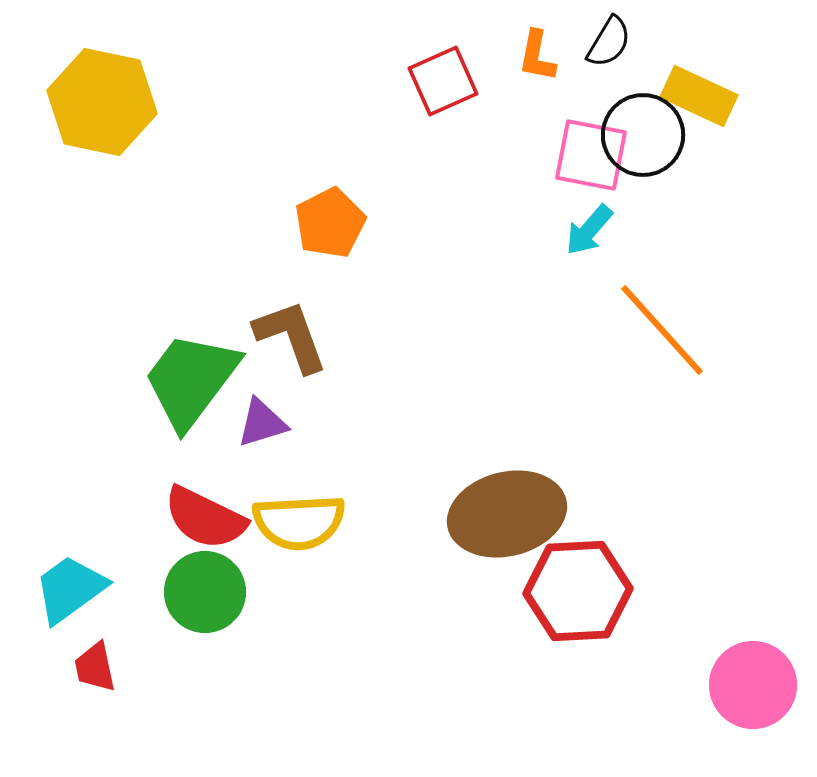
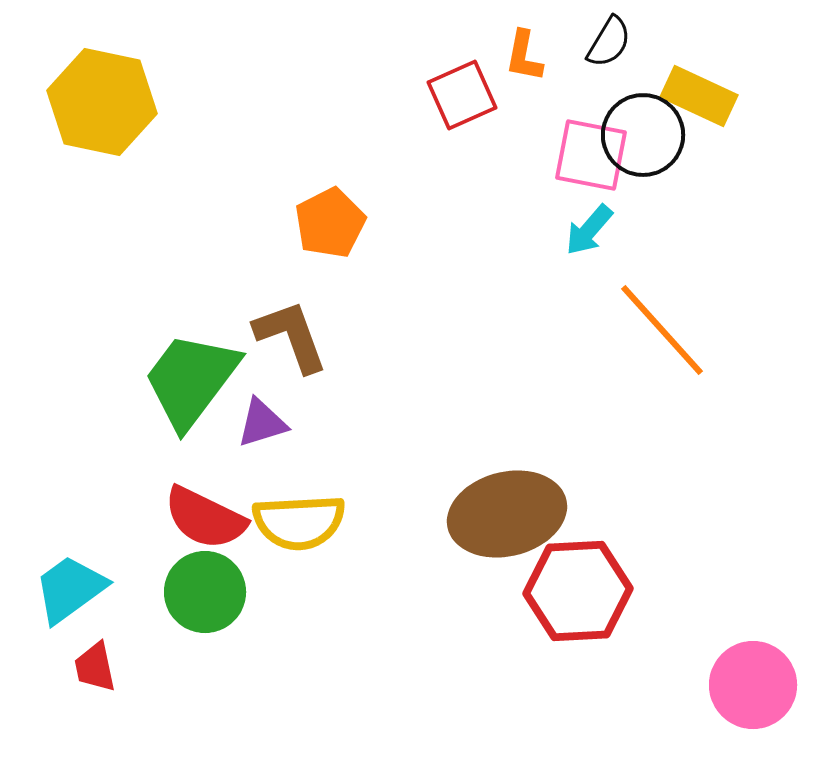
orange L-shape: moved 13 px left
red square: moved 19 px right, 14 px down
